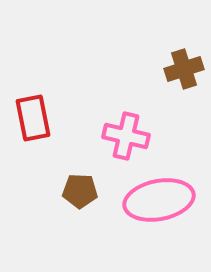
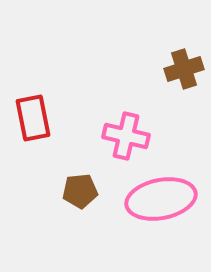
brown pentagon: rotated 8 degrees counterclockwise
pink ellipse: moved 2 px right, 1 px up
